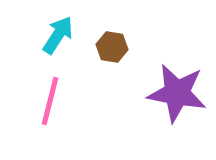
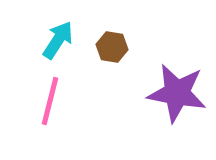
cyan arrow: moved 5 px down
